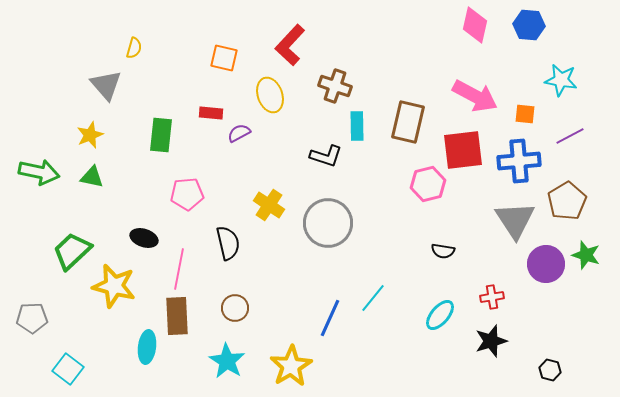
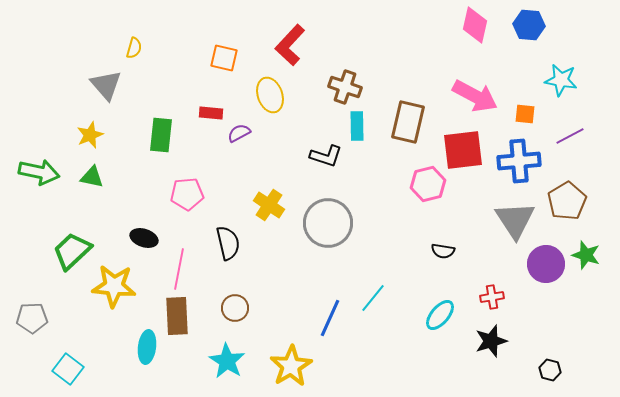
brown cross at (335, 86): moved 10 px right, 1 px down
yellow star at (114, 286): rotated 9 degrees counterclockwise
